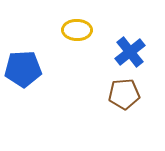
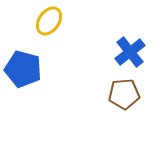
yellow ellipse: moved 28 px left, 9 px up; rotated 56 degrees counterclockwise
blue pentagon: rotated 18 degrees clockwise
